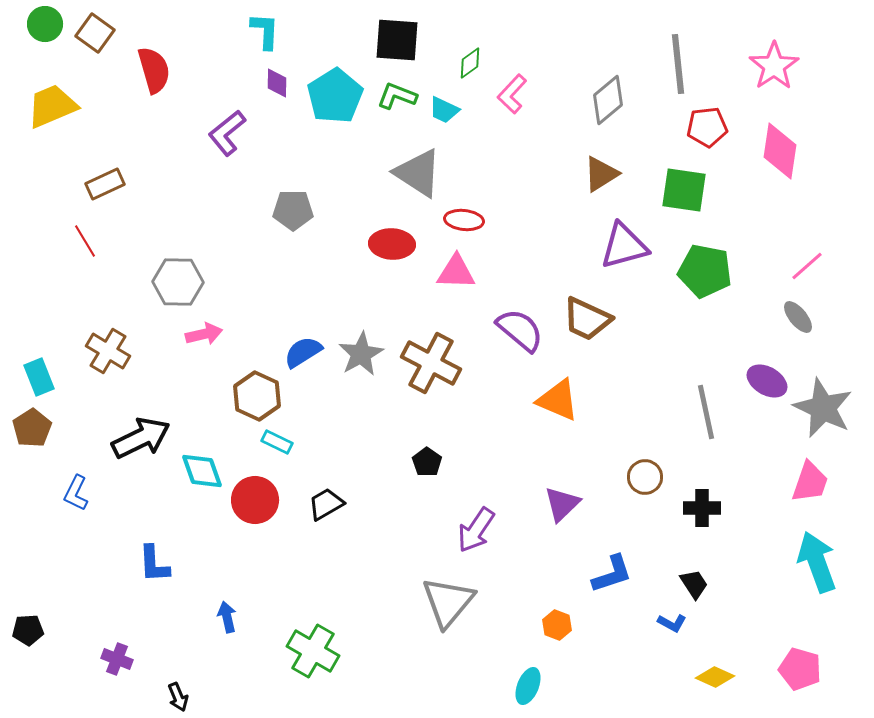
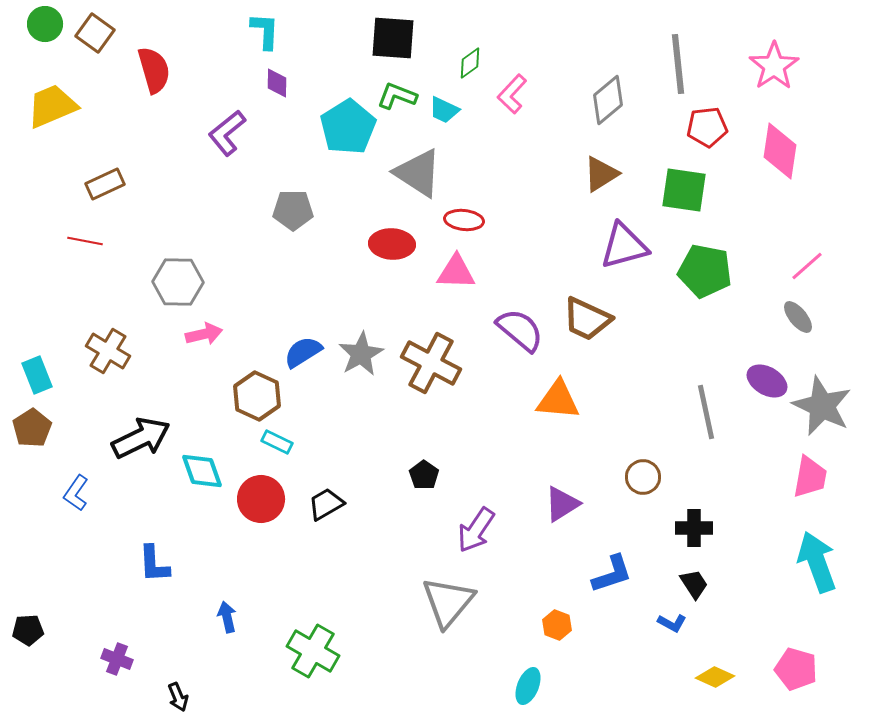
black square at (397, 40): moved 4 px left, 2 px up
cyan pentagon at (335, 96): moved 13 px right, 31 px down
red line at (85, 241): rotated 48 degrees counterclockwise
cyan rectangle at (39, 377): moved 2 px left, 2 px up
orange triangle at (558, 400): rotated 18 degrees counterclockwise
gray star at (823, 408): moved 1 px left, 2 px up
black pentagon at (427, 462): moved 3 px left, 13 px down
brown circle at (645, 477): moved 2 px left
pink trapezoid at (810, 482): moved 5 px up; rotated 9 degrees counterclockwise
blue L-shape at (76, 493): rotated 9 degrees clockwise
red circle at (255, 500): moved 6 px right, 1 px up
purple triangle at (562, 504): rotated 12 degrees clockwise
black cross at (702, 508): moved 8 px left, 20 px down
pink pentagon at (800, 669): moved 4 px left
